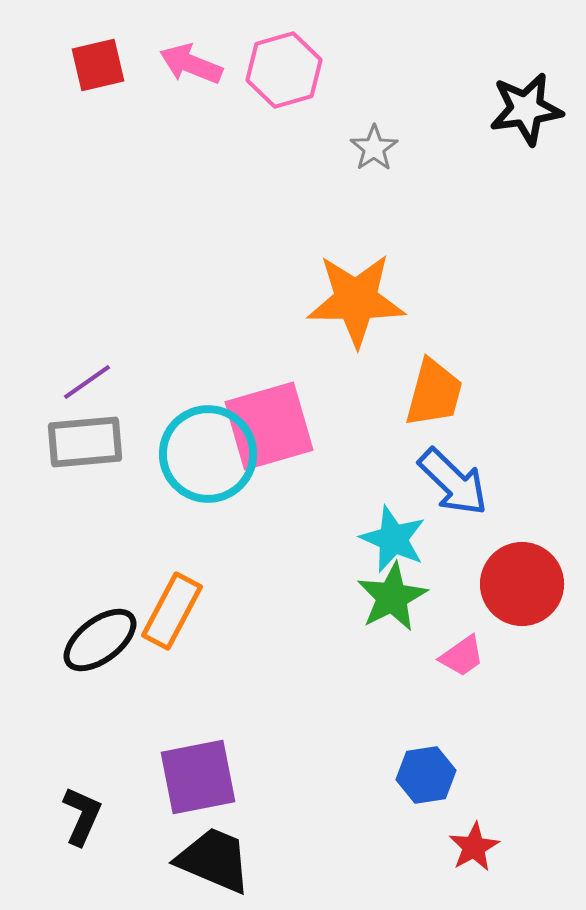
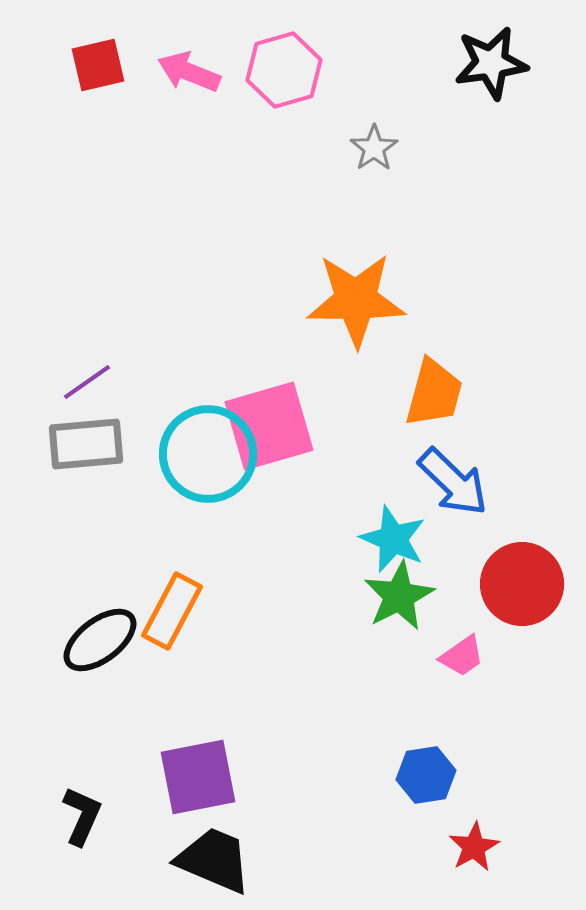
pink arrow: moved 2 px left, 8 px down
black star: moved 35 px left, 46 px up
gray rectangle: moved 1 px right, 2 px down
green star: moved 7 px right, 1 px up
